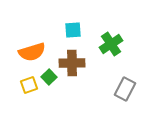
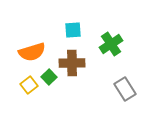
yellow square: rotated 18 degrees counterclockwise
gray rectangle: rotated 60 degrees counterclockwise
